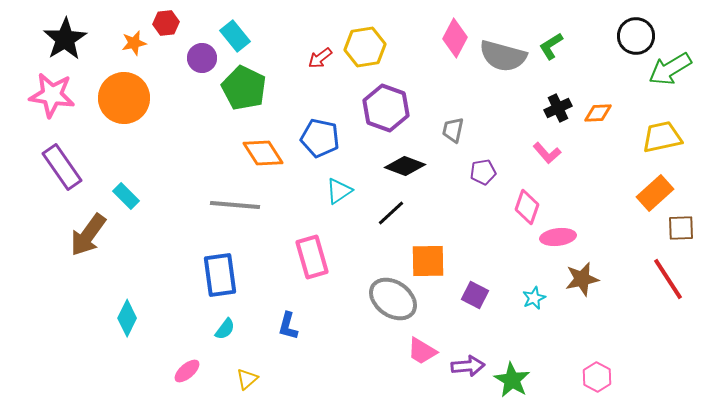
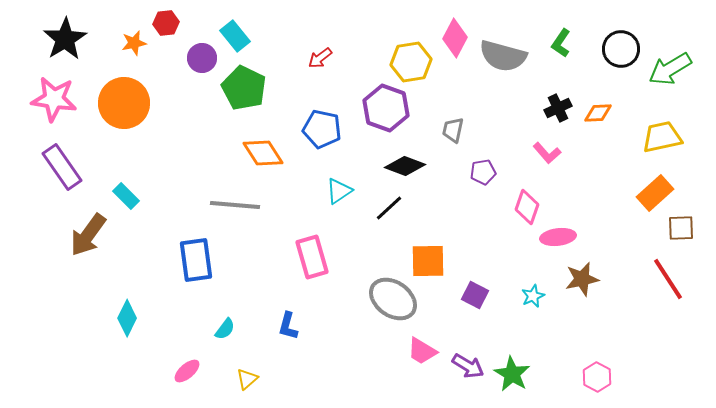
black circle at (636, 36): moved 15 px left, 13 px down
green L-shape at (551, 46): moved 10 px right, 3 px up; rotated 24 degrees counterclockwise
yellow hexagon at (365, 47): moved 46 px right, 15 px down
pink star at (52, 95): moved 2 px right, 4 px down
orange circle at (124, 98): moved 5 px down
blue pentagon at (320, 138): moved 2 px right, 9 px up
black line at (391, 213): moved 2 px left, 5 px up
blue rectangle at (220, 275): moved 24 px left, 15 px up
cyan star at (534, 298): moved 1 px left, 2 px up
purple arrow at (468, 366): rotated 36 degrees clockwise
green star at (512, 380): moved 6 px up
